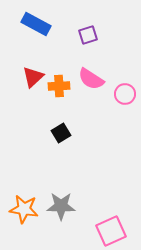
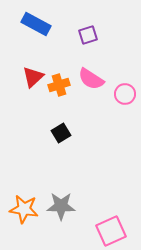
orange cross: moved 1 px up; rotated 15 degrees counterclockwise
